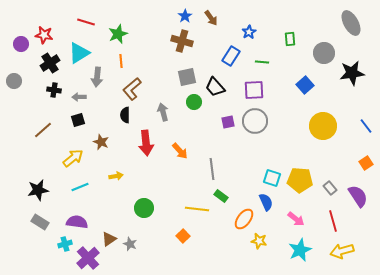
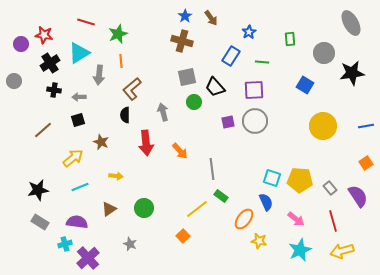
gray arrow at (97, 77): moved 2 px right, 2 px up
blue square at (305, 85): rotated 18 degrees counterclockwise
blue line at (366, 126): rotated 63 degrees counterclockwise
yellow arrow at (116, 176): rotated 16 degrees clockwise
yellow line at (197, 209): rotated 45 degrees counterclockwise
brown triangle at (109, 239): moved 30 px up
